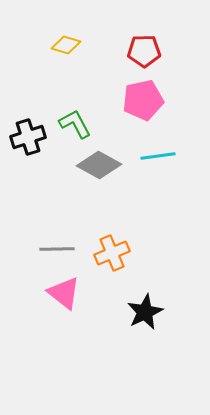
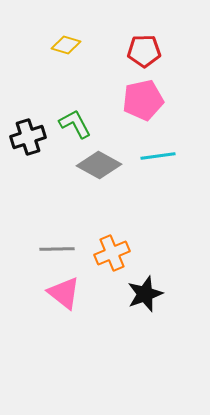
black star: moved 18 px up; rotated 6 degrees clockwise
